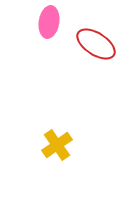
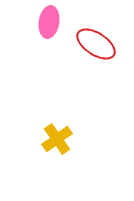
yellow cross: moved 6 px up
